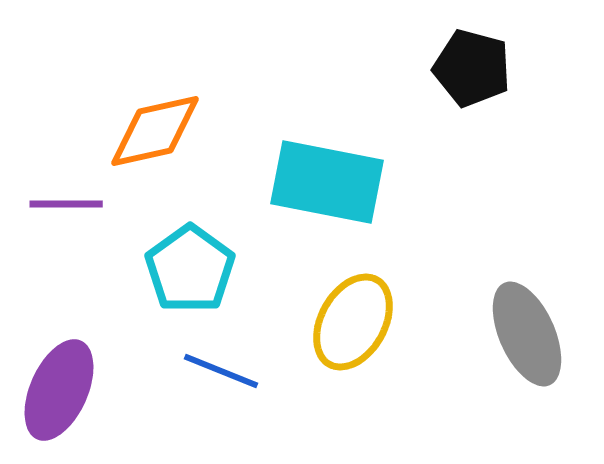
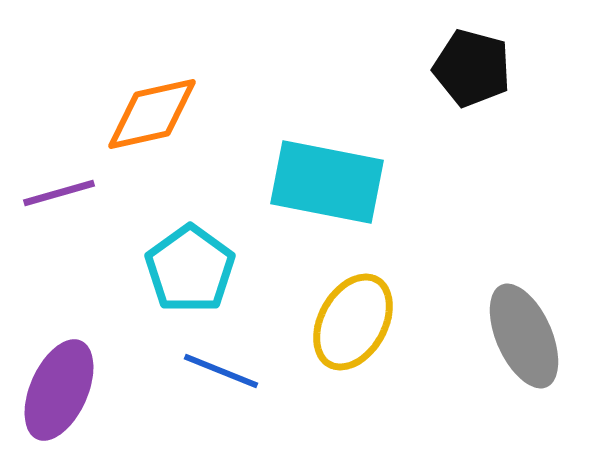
orange diamond: moved 3 px left, 17 px up
purple line: moved 7 px left, 11 px up; rotated 16 degrees counterclockwise
gray ellipse: moved 3 px left, 2 px down
